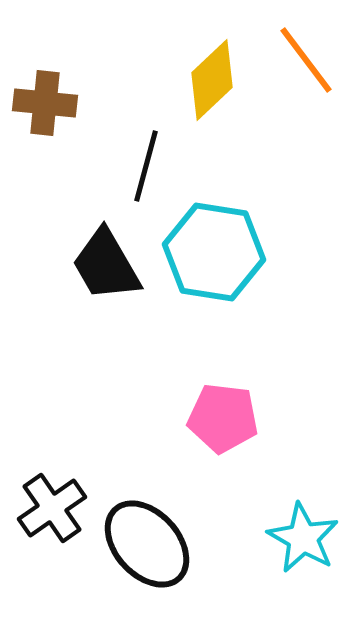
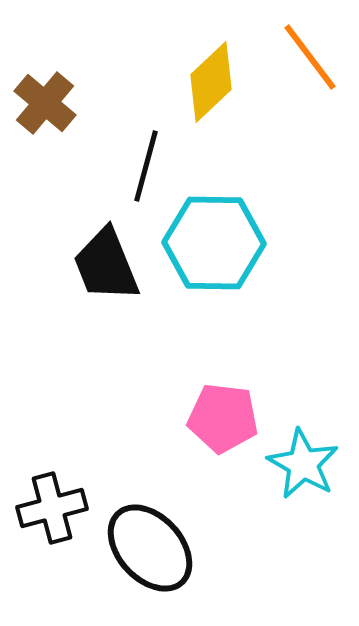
orange line: moved 4 px right, 3 px up
yellow diamond: moved 1 px left, 2 px down
brown cross: rotated 34 degrees clockwise
cyan hexagon: moved 9 px up; rotated 8 degrees counterclockwise
black trapezoid: rotated 8 degrees clockwise
black cross: rotated 20 degrees clockwise
cyan star: moved 74 px up
black ellipse: moved 3 px right, 4 px down
